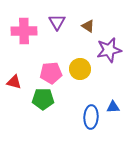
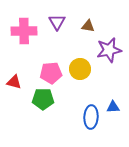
brown triangle: rotated 24 degrees counterclockwise
